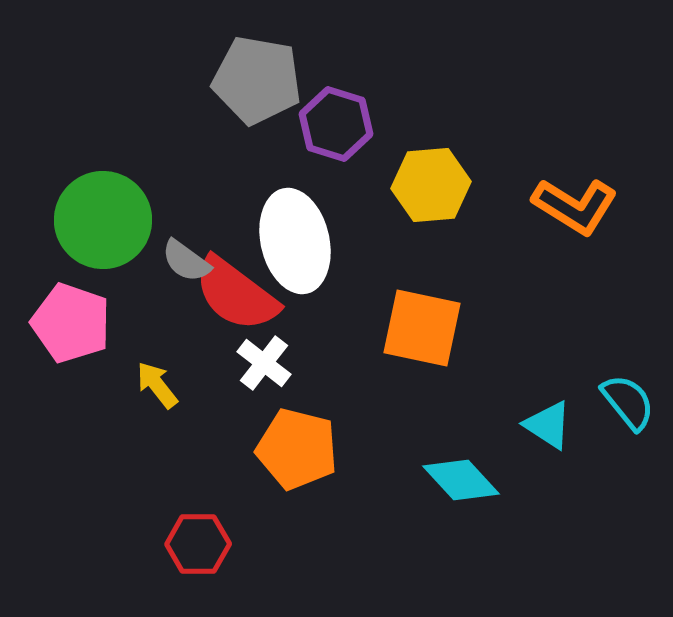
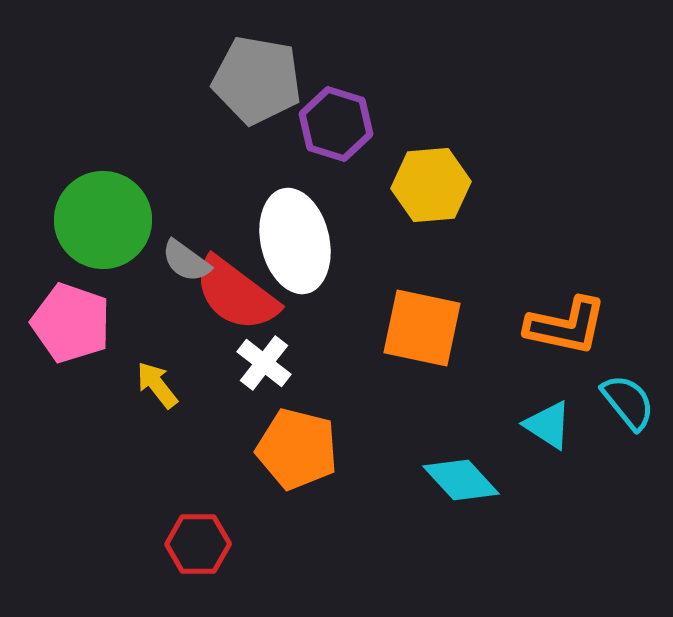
orange L-shape: moved 9 px left, 120 px down; rotated 20 degrees counterclockwise
